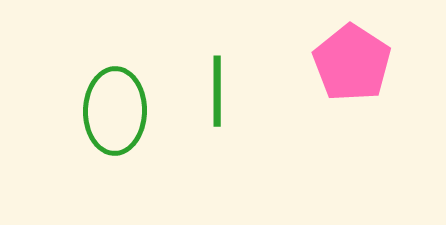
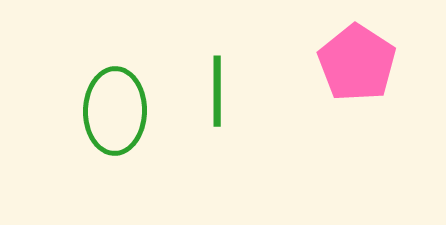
pink pentagon: moved 5 px right
